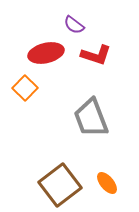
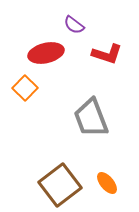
red L-shape: moved 11 px right, 1 px up
